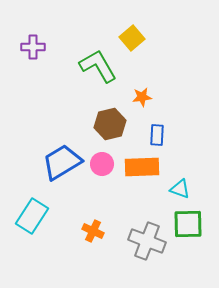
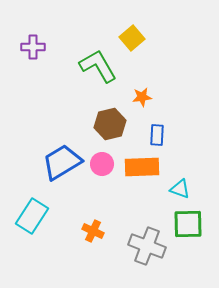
gray cross: moved 5 px down
